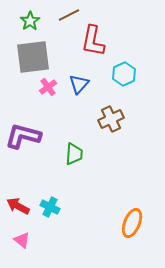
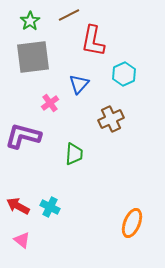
pink cross: moved 2 px right, 16 px down
